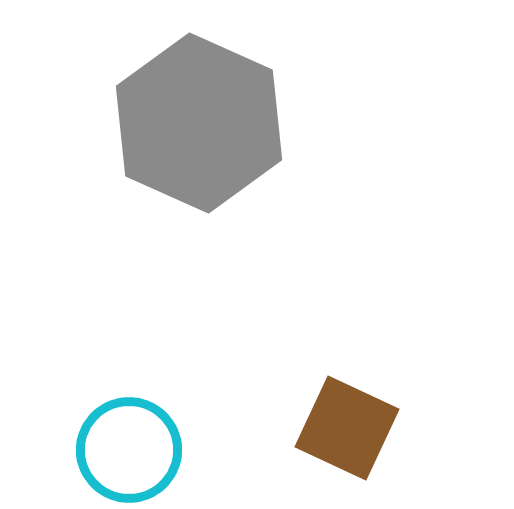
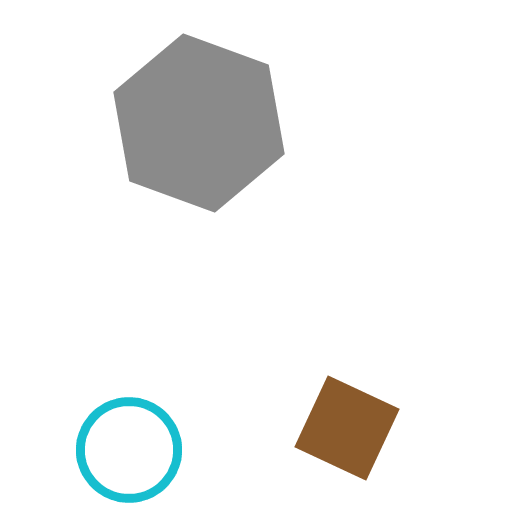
gray hexagon: rotated 4 degrees counterclockwise
